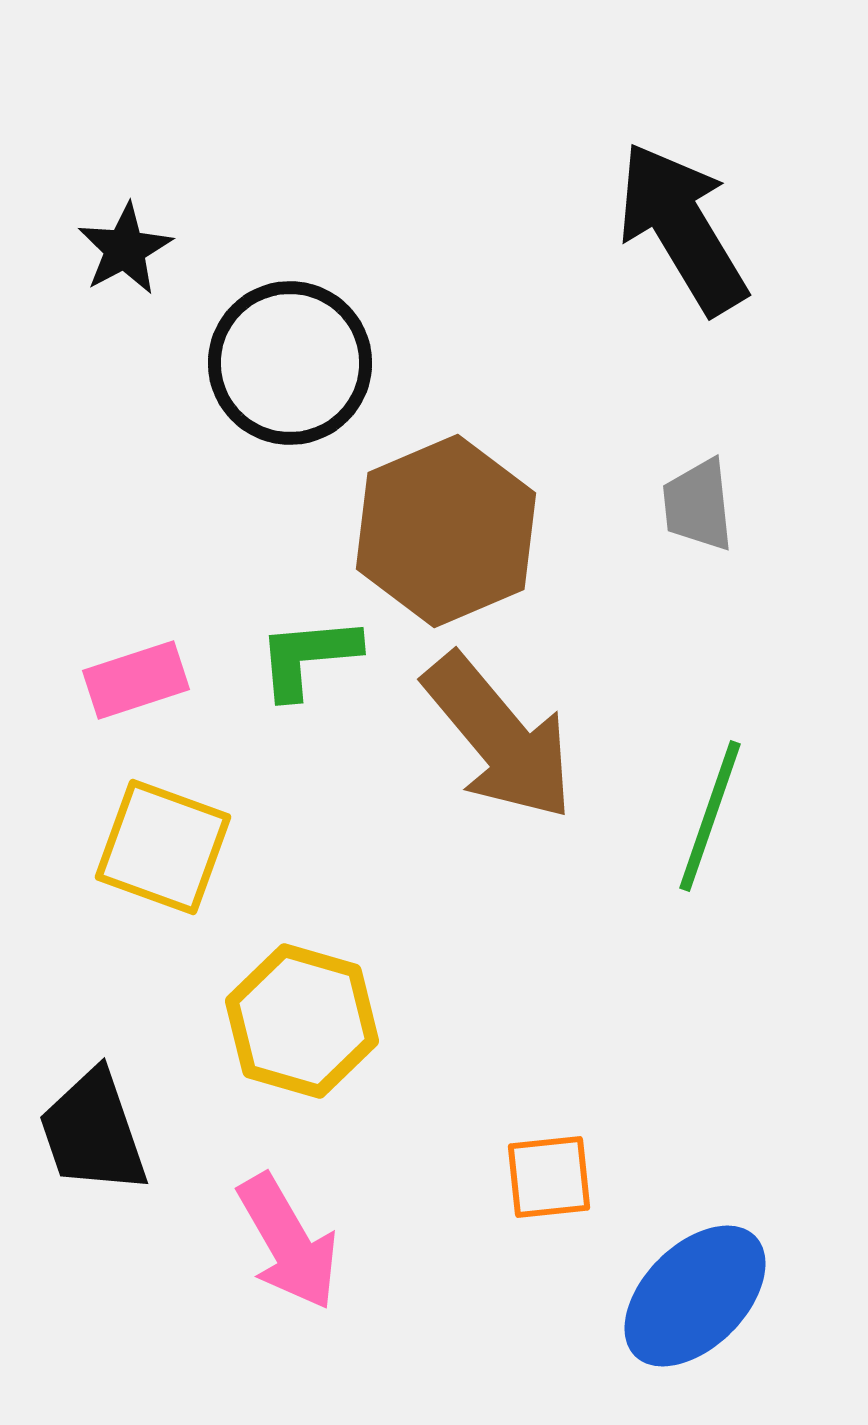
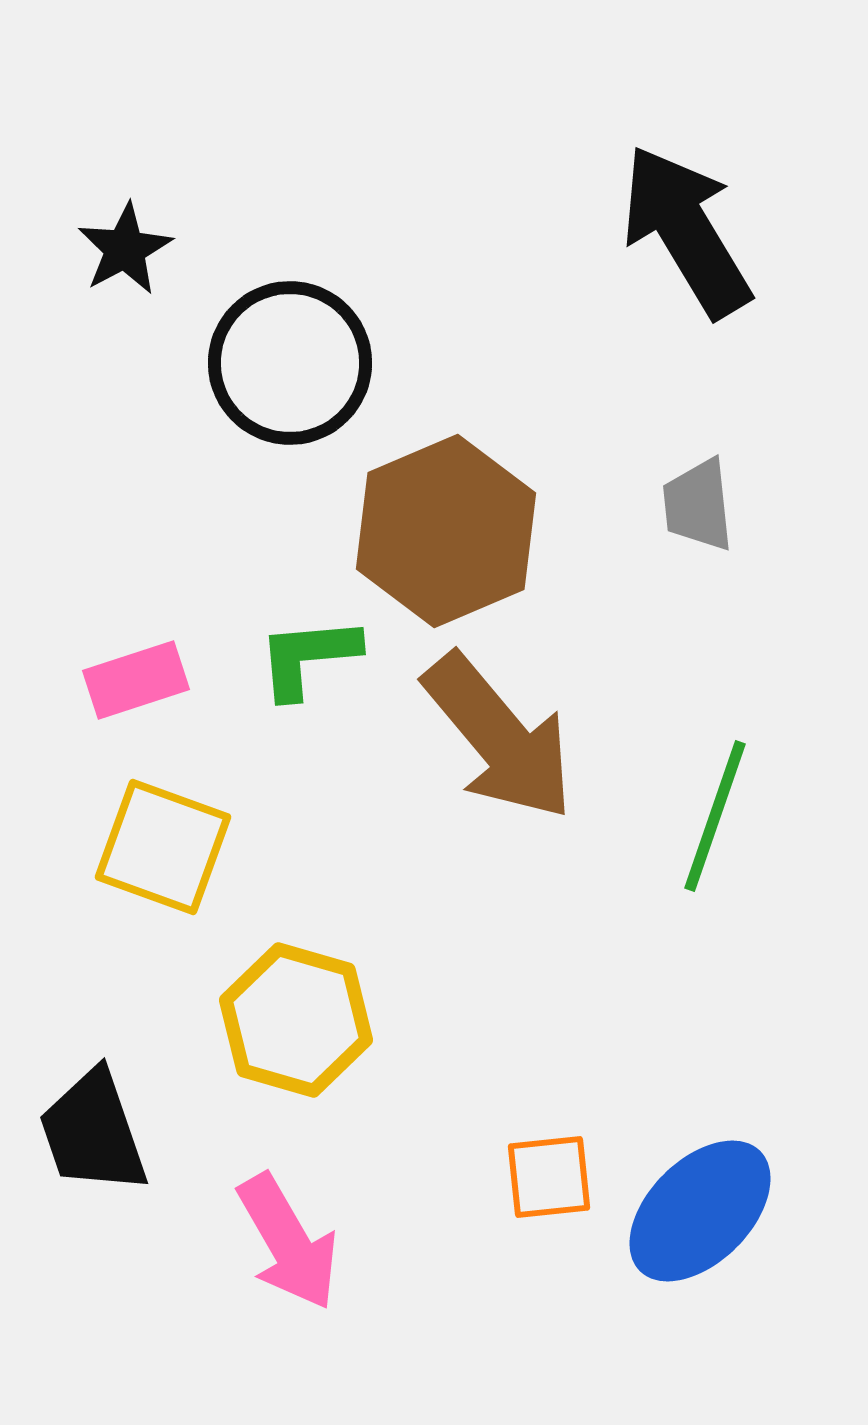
black arrow: moved 4 px right, 3 px down
green line: moved 5 px right
yellow hexagon: moved 6 px left, 1 px up
blue ellipse: moved 5 px right, 85 px up
